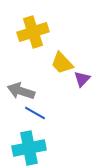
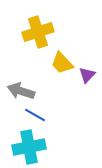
yellow cross: moved 5 px right
purple triangle: moved 5 px right, 4 px up
blue line: moved 2 px down
cyan cross: moved 1 px up
